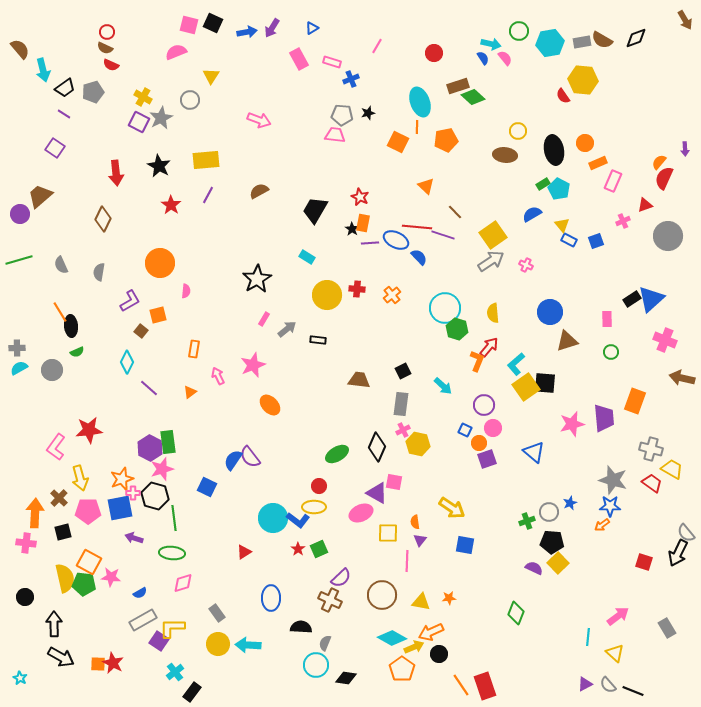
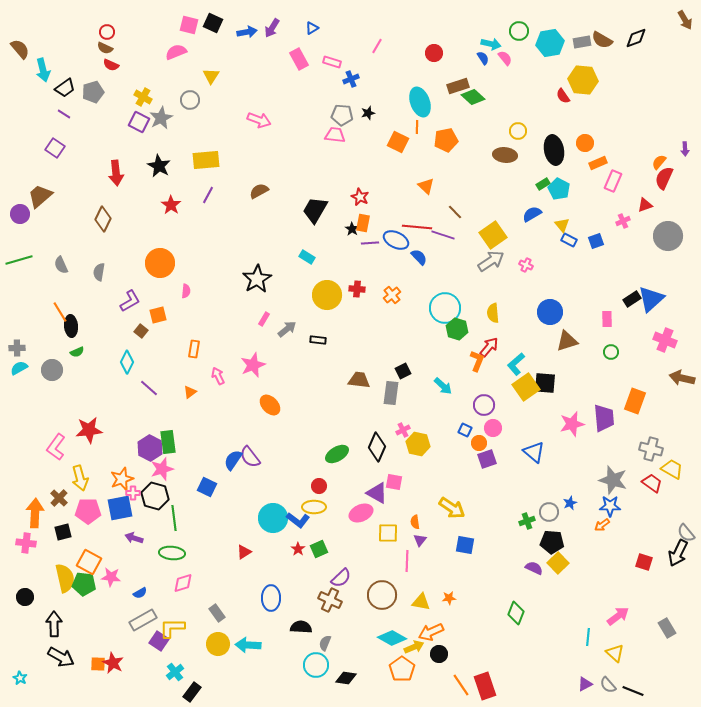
gray rectangle at (401, 404): moved 10 px left, 11 px up
